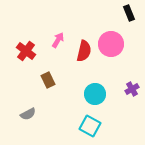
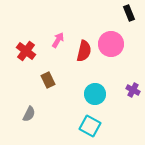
purple cross: moved 1 px right, 1 px down; rotated 32 degrees counterclockwise
gray semicircle: moved 1 px right; rotated 35 degrees counterclockwise
